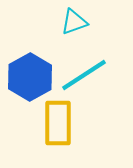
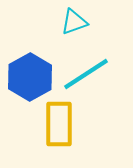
cyan line: moved 2 px right, 1 px up
yellow rectangle: moved 1 px right, 1 px down
